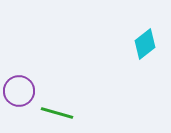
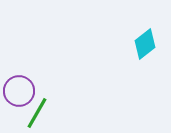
green line: moved 20 px left; rotated 76 degrees counterclockwise
